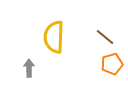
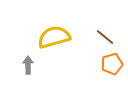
yellow semicircle: rotated 72 degrees clockwise
gray arrow: moved 1 px left, 3 px up
